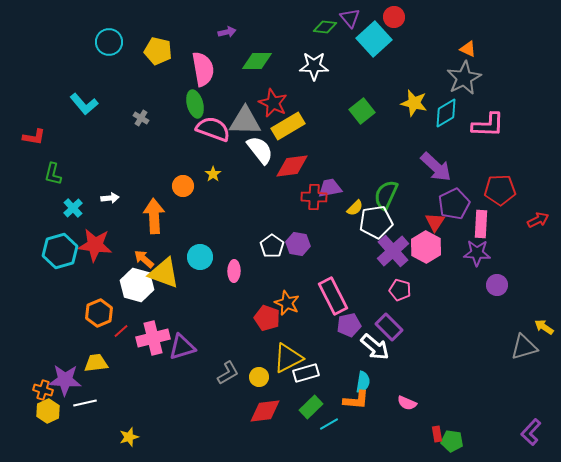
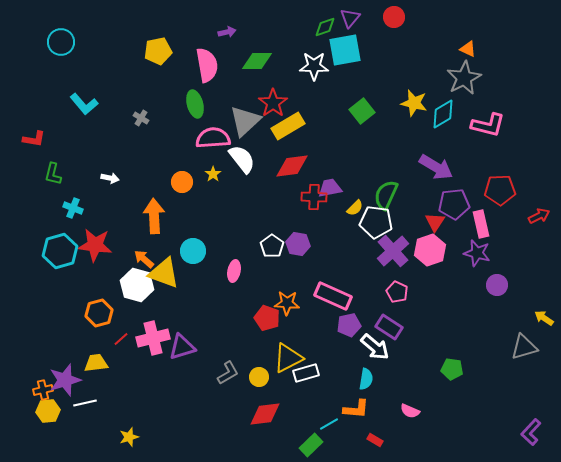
purple triangle at (350, 18): rotated 20 degrees clockwise
green diamond at (325, 27): rotated 25 degrees counterclockwise
cyan square at (374, 39): moved 29 px left, 11 px down; rotated 32 degrees clockwise
cyan circle at (109, 42): moved 48 px left
yellow pentagon at (158, 51): rotated 24 degrees counterclockwise
pink semicircle at (203, 69): moved 4 px right, 4 px up
red star at (273, 103): rotated 12 degrees clockwise
cyan diamond at (446, 113): moved 3 px left, 1 px down
gray triangle at (245, 121): rotated 44 degrees counterclockwise
pink L-shape at (488, 125): rotated 12 degrees clockwise
pink semicircle at (213, 129): moved 9 px down; rotated 24 degrees counterclockwise
red L-shape at (34, 137): moved 2 px down
white semicircle at (260, 150): moved 18 px left, 9 px down
purple arrow at (436, 167): rotated 12 degrees counterclockwise
orange circle at (183, 186): moved 1 px left, 4 px up
white arrow at (110, 198): moved 20 px up; rotated 18 degrees clockwise
purple pentagon at (454, 204): rotated 20 degrees clockwise
cyan cross at (73, 208): rotated 24 degrees counterclockwise
red arrow at (538, 220): moved 1 px right, 4 px up
white pentagon at (376, 222): rotated 16 degrees clockwise
pink rectangle at (481, 224): rotated 16 degrees counterclockwise
pink hexagon at (426, 247): moved 4 px right, 3 px down; rotated 12 degrees clockwise
purple star at (477, 253): rotated 12 degrees clockwise
cyan circle at (200, 257): moved 7 px left, 6 px up
pink ellipse at (234, 271): rotated 10 degrees clockwise
pink pentagon at (400, 290): moved 3 px left, 2 px down; rotated 10 degrees clockwise
pink rectangle at (333, 296): rotated 39 degrees counterclockwise
orange star at (287, 303): rotated 20 degrees counterclockwise
orange hexagon at (99, 313): rotated 8 degrees clockwise
purple rectangle at (389, 327): rotated 12 degrees counterclockwise
yellow arrow at (544, 327): moved 9 px up
red line at (121, 331): moved 8 px down
purple star at (65, 380): rotated 20 degrees counterclockwise
cyan semicircle at (363, 382): moved 3 px right, 3 px up
orange cross at (43, 390): rotated 30 degrees counterclockwise
orange L-shape at (356, 400): moved 9 px down
pink semicircle at (407, 403): moved 3 px right, 8 px down
green rectangle at (311, 407): moved 38 px down
yellow hexagon at (48, 411): rotated 20 degrees clockwise
red diamond at (265, 411): moved 3 px down
red rectangle at (437, 434): moved 62 px left, 6 px down; rotated 49 degrees counterclockwise
green pentagon at (452, 441): moved 72 px up
